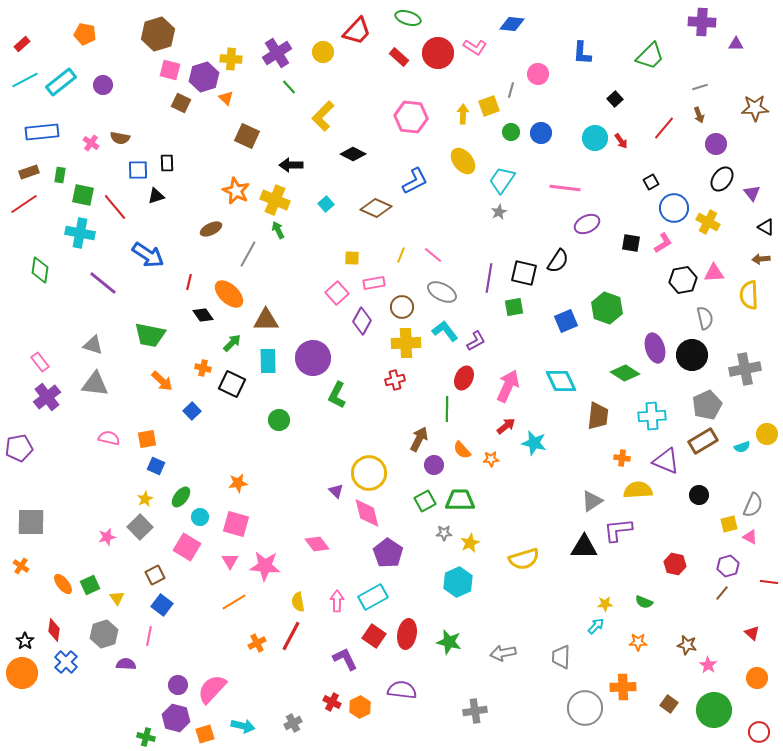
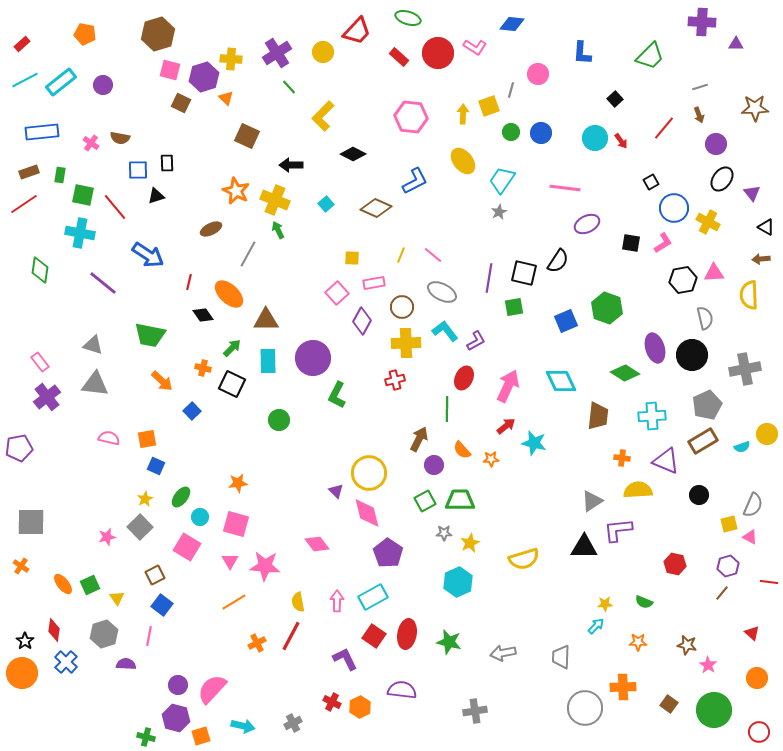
green arrow at (232, 343): moved 5 px down
orange square at (205, 734): moved 4 px left, 2 px down
